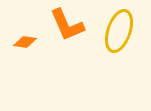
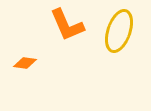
orange diamond: moved 21 px down
